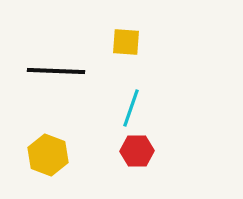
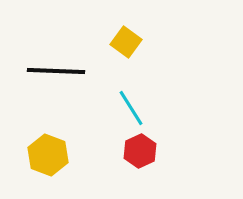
yellow square: rotated 32 degrees clockwise
cyan line: rotated 51 degrees counterclockwise
red hexagon: moved 3 px right; rotated 24 degrees counterclockwise
